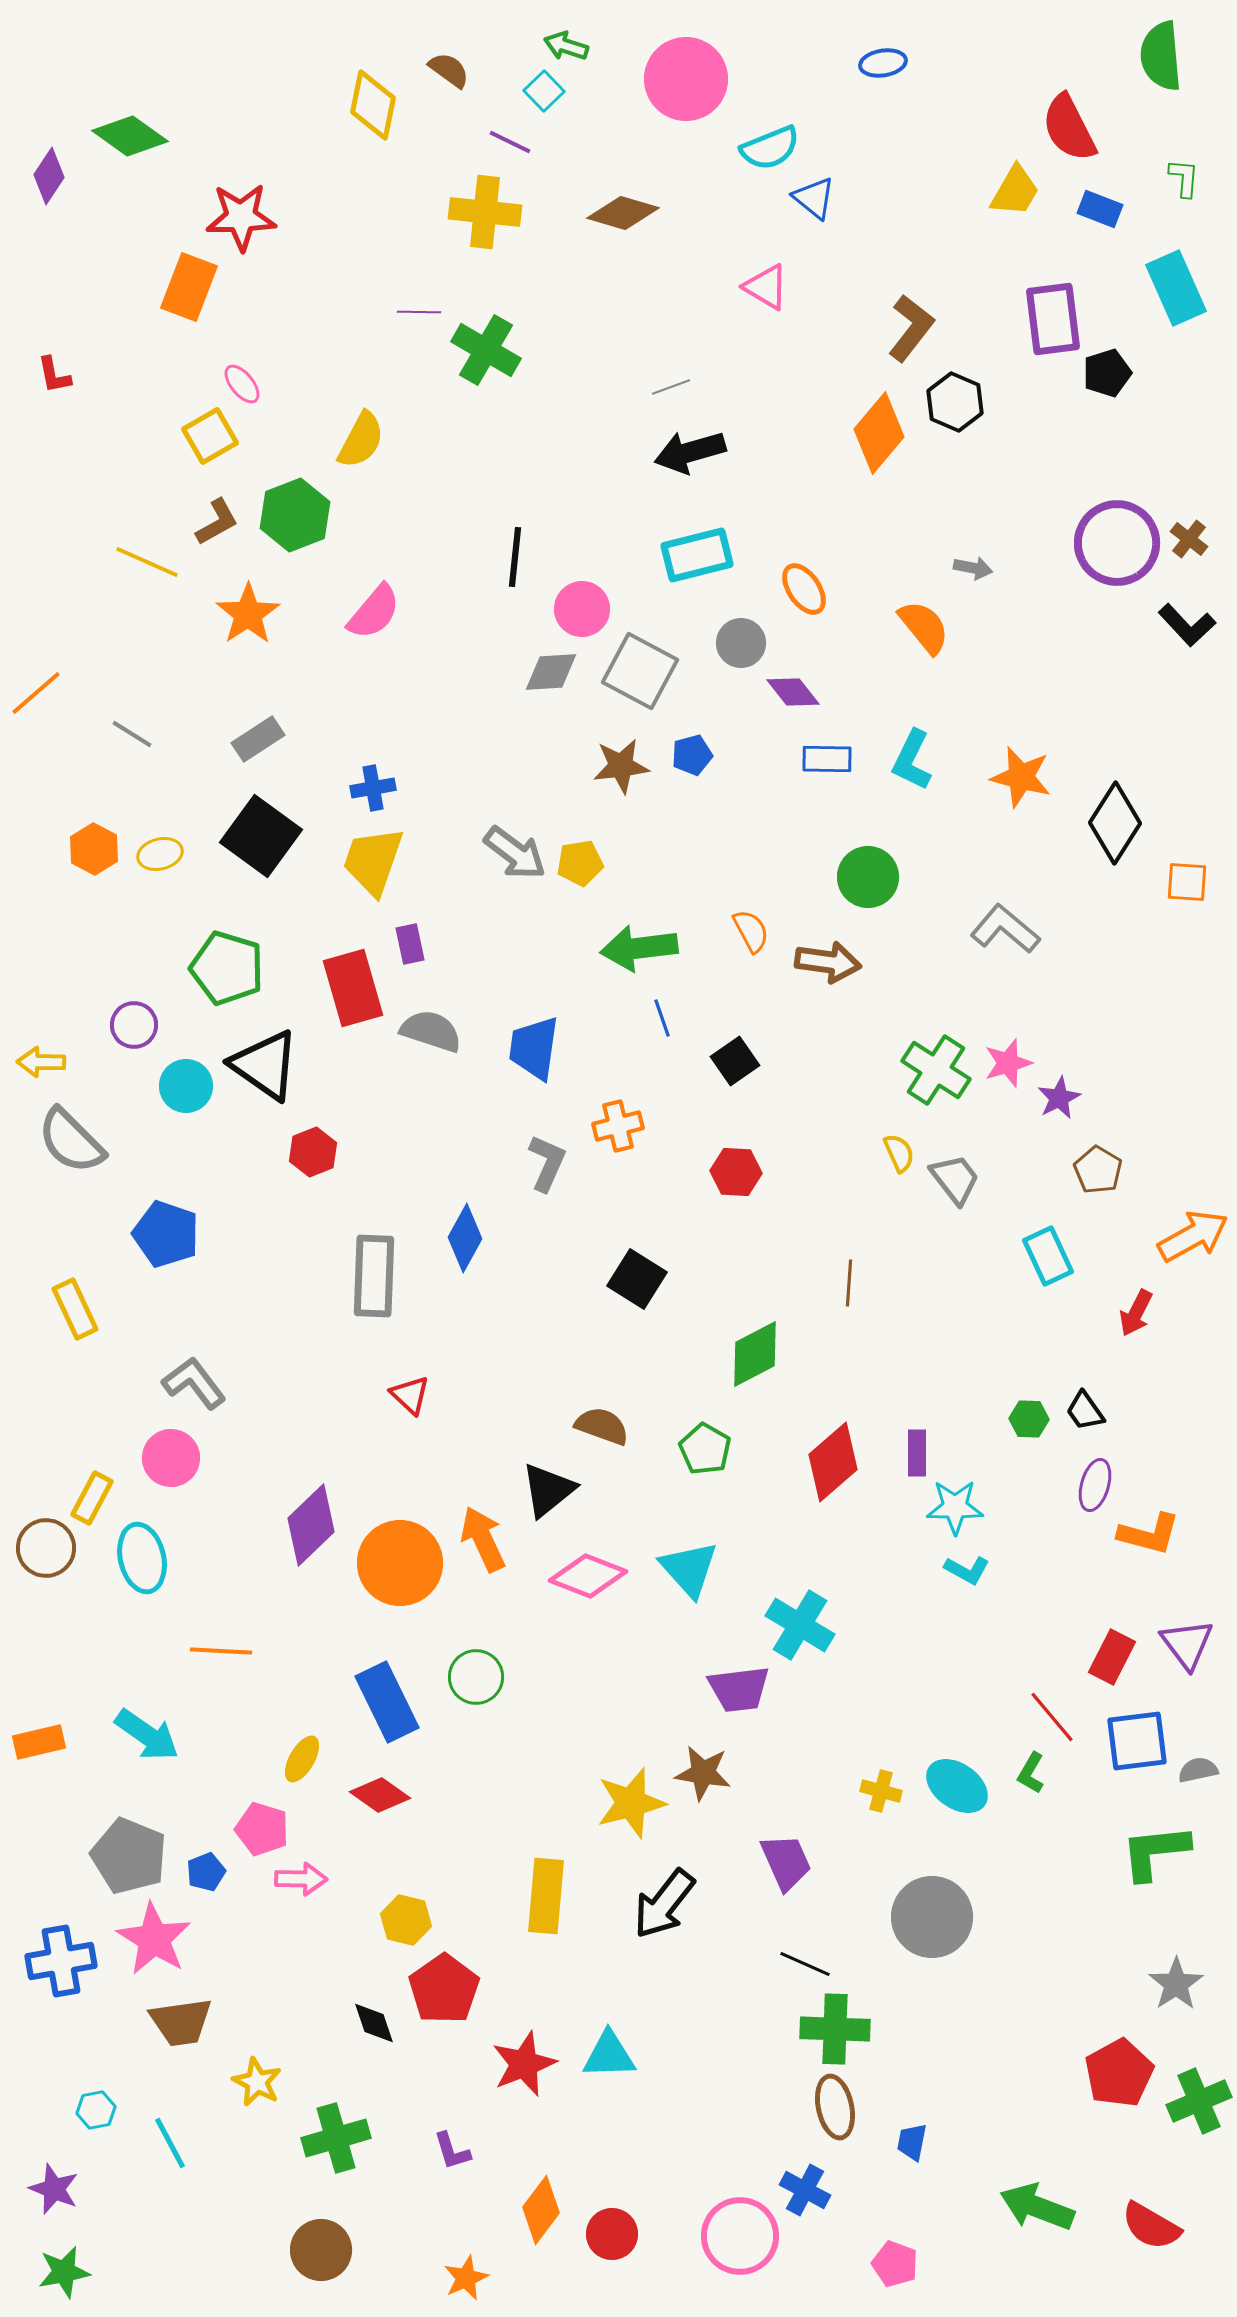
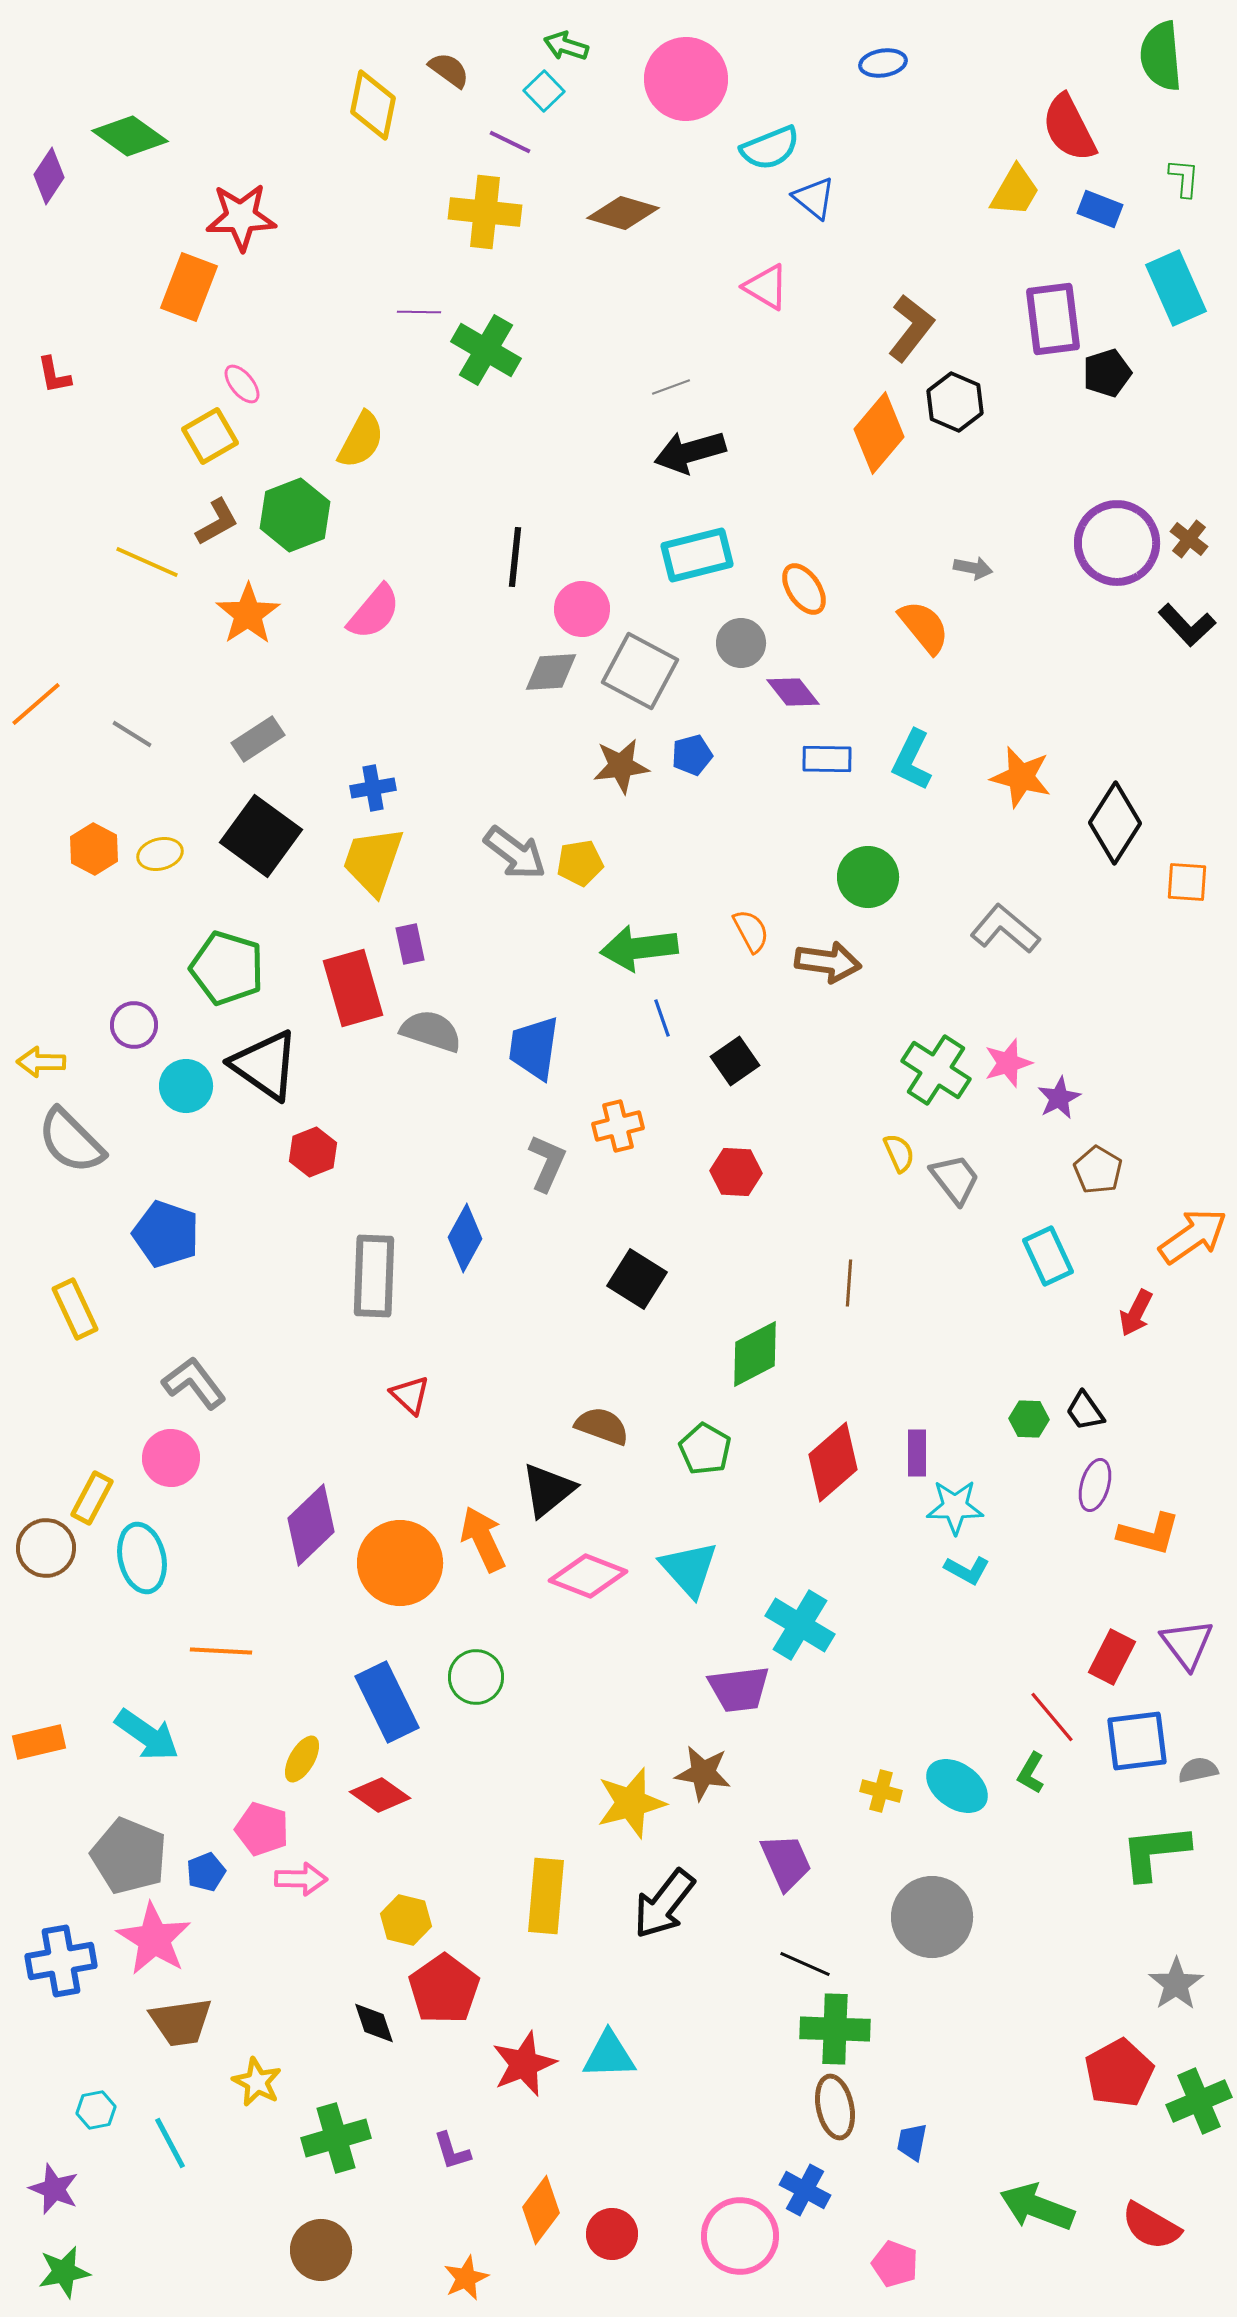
orange line at (36, 693): moved 11 px down
orange arrow at (1193, 1236): rotated 6 degrees counterclockwise
